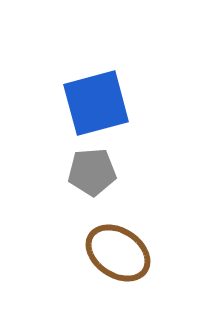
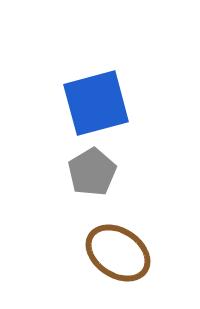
gray pentagon: rotated 27 degrees counterclockwise
